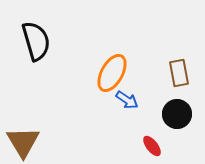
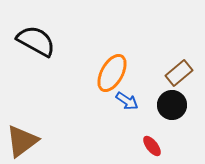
black semicircle: rotated 45 degrees counterclockwise
brown rectangle: rotated 60 degrees clockwise
blue arrow: moved 1 px down
black circle: moved 5 px left, 9 px up
brown triangle: moved 1 px left, 1 px up; rotated 24 degrees clockwise
